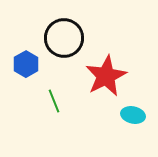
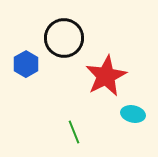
green line: moved 20 px right, 31 px down
cyan ellipse: moved 1 px up
